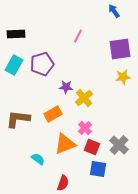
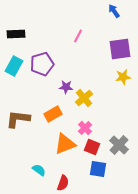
cyan rectangle: moved 1 px down
cyan semicircle: moved 1 px right, 11 px down
